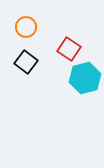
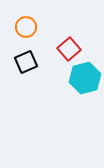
red square: rotated 15 degrees clockwise
black square: rotated 30 degrees clockwise
